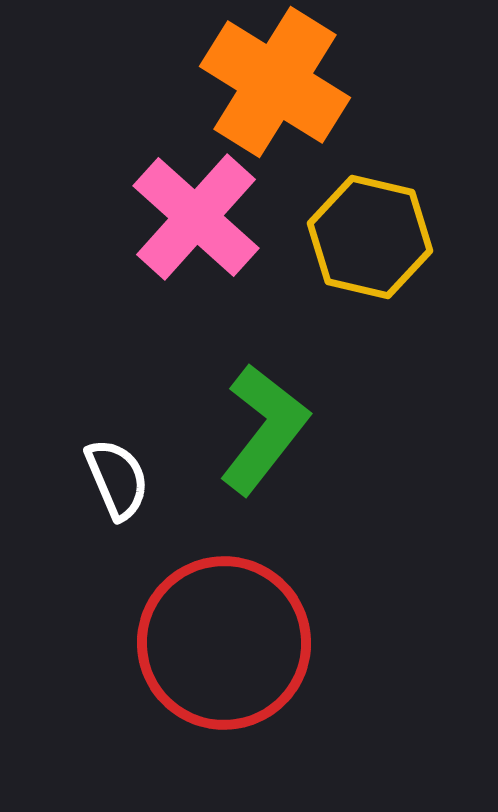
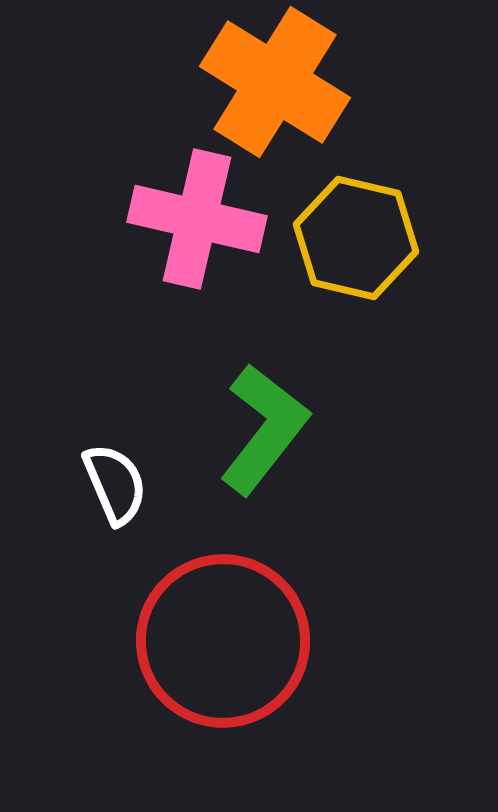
pink cross: moved 1 px right, 2 px down; rotated 29 degrees counterclockwise
yellow hexagon: moved 14 px left, 1 px down
white semicircle: moved 2 px left, 5 px down
red circle: moved 1 px left, 2 px up
